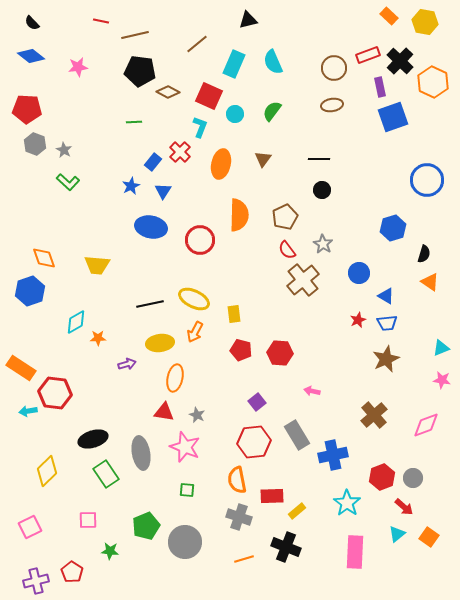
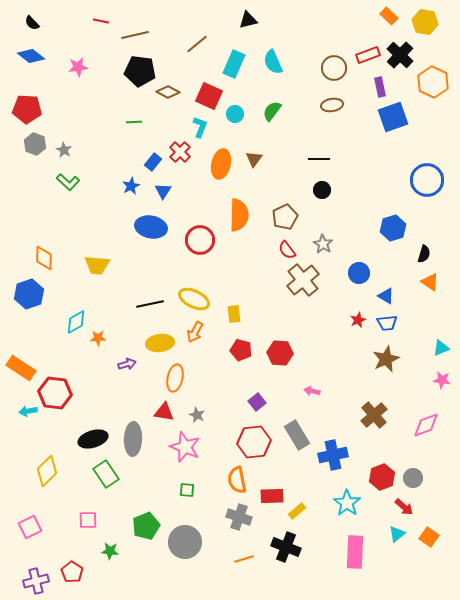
black cross at (400, 61): moved 6 px up
brown triangle at (263, 159): moved 9 px left
orange diamond at (44, 258): rotated 20 degrees clockwise
blue hexagon at (30, 291): moved 1 px left, 3 px down
gray ellipse at (141, 453): moved 8 px left, 14 px up; rotated 12 degrees clockwise
